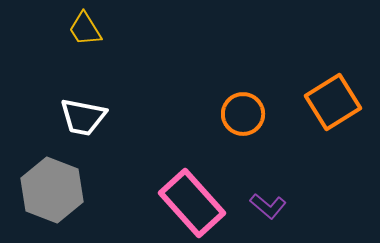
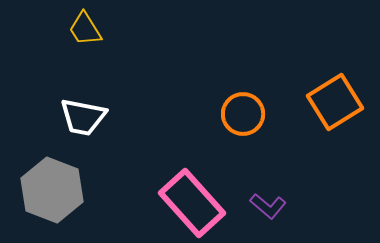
orange square: moved 2 px right
